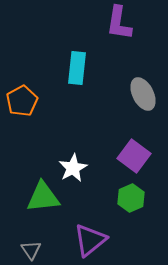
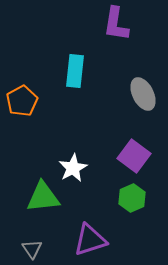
purple L-shape: moved 3 px left, 1 px down
cyan rectangle: moved 2 px left, 3 px down
green hexagon: moved 1 px right
purple triangle: rotated 21 degrees clockwise
gray triangle: moved 1 px right, 1 px up
